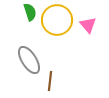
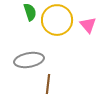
gray ellipse: rotated 68 degrees counterclockwise
brown line: moved 2 px left, 3 px down
